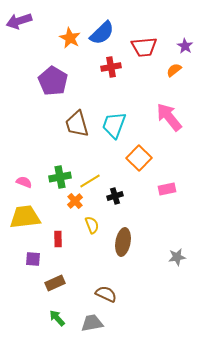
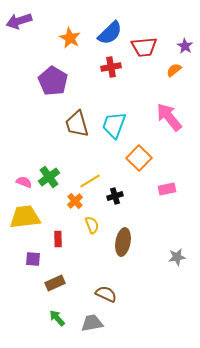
blue semicircle: moved 8 px right
green cross: moved 11 px left; rotated 25 degrees counterclockwise
